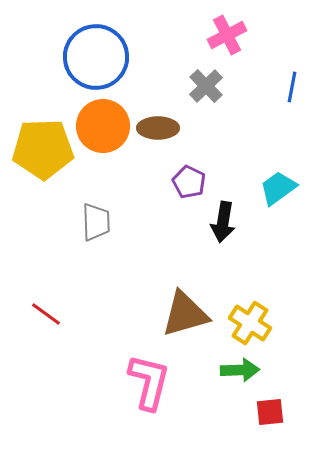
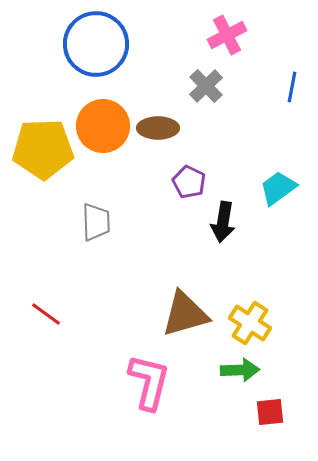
blue circle: moved 13 px up
